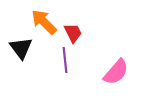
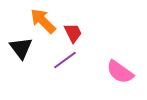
orange arrow: moved 1 px left, 1 px up
purple line: rotated 60 degrees clockwise
pink semicircle: moved 4 px right; rotated 84 degrees clockwise
